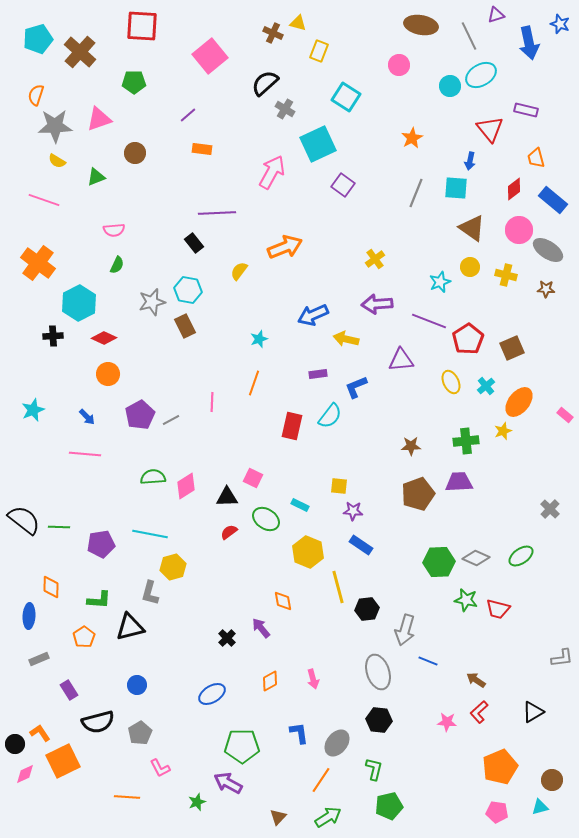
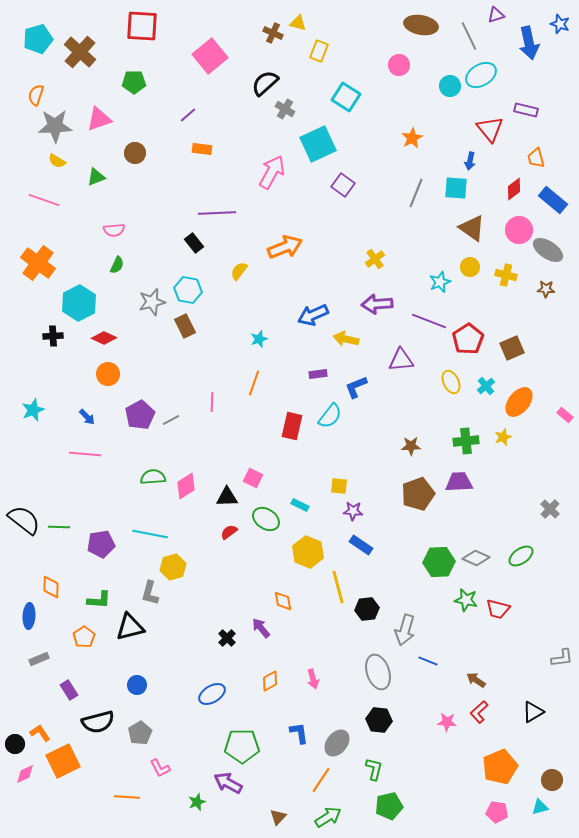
yellow star at (503, 431): moved 6 px down
